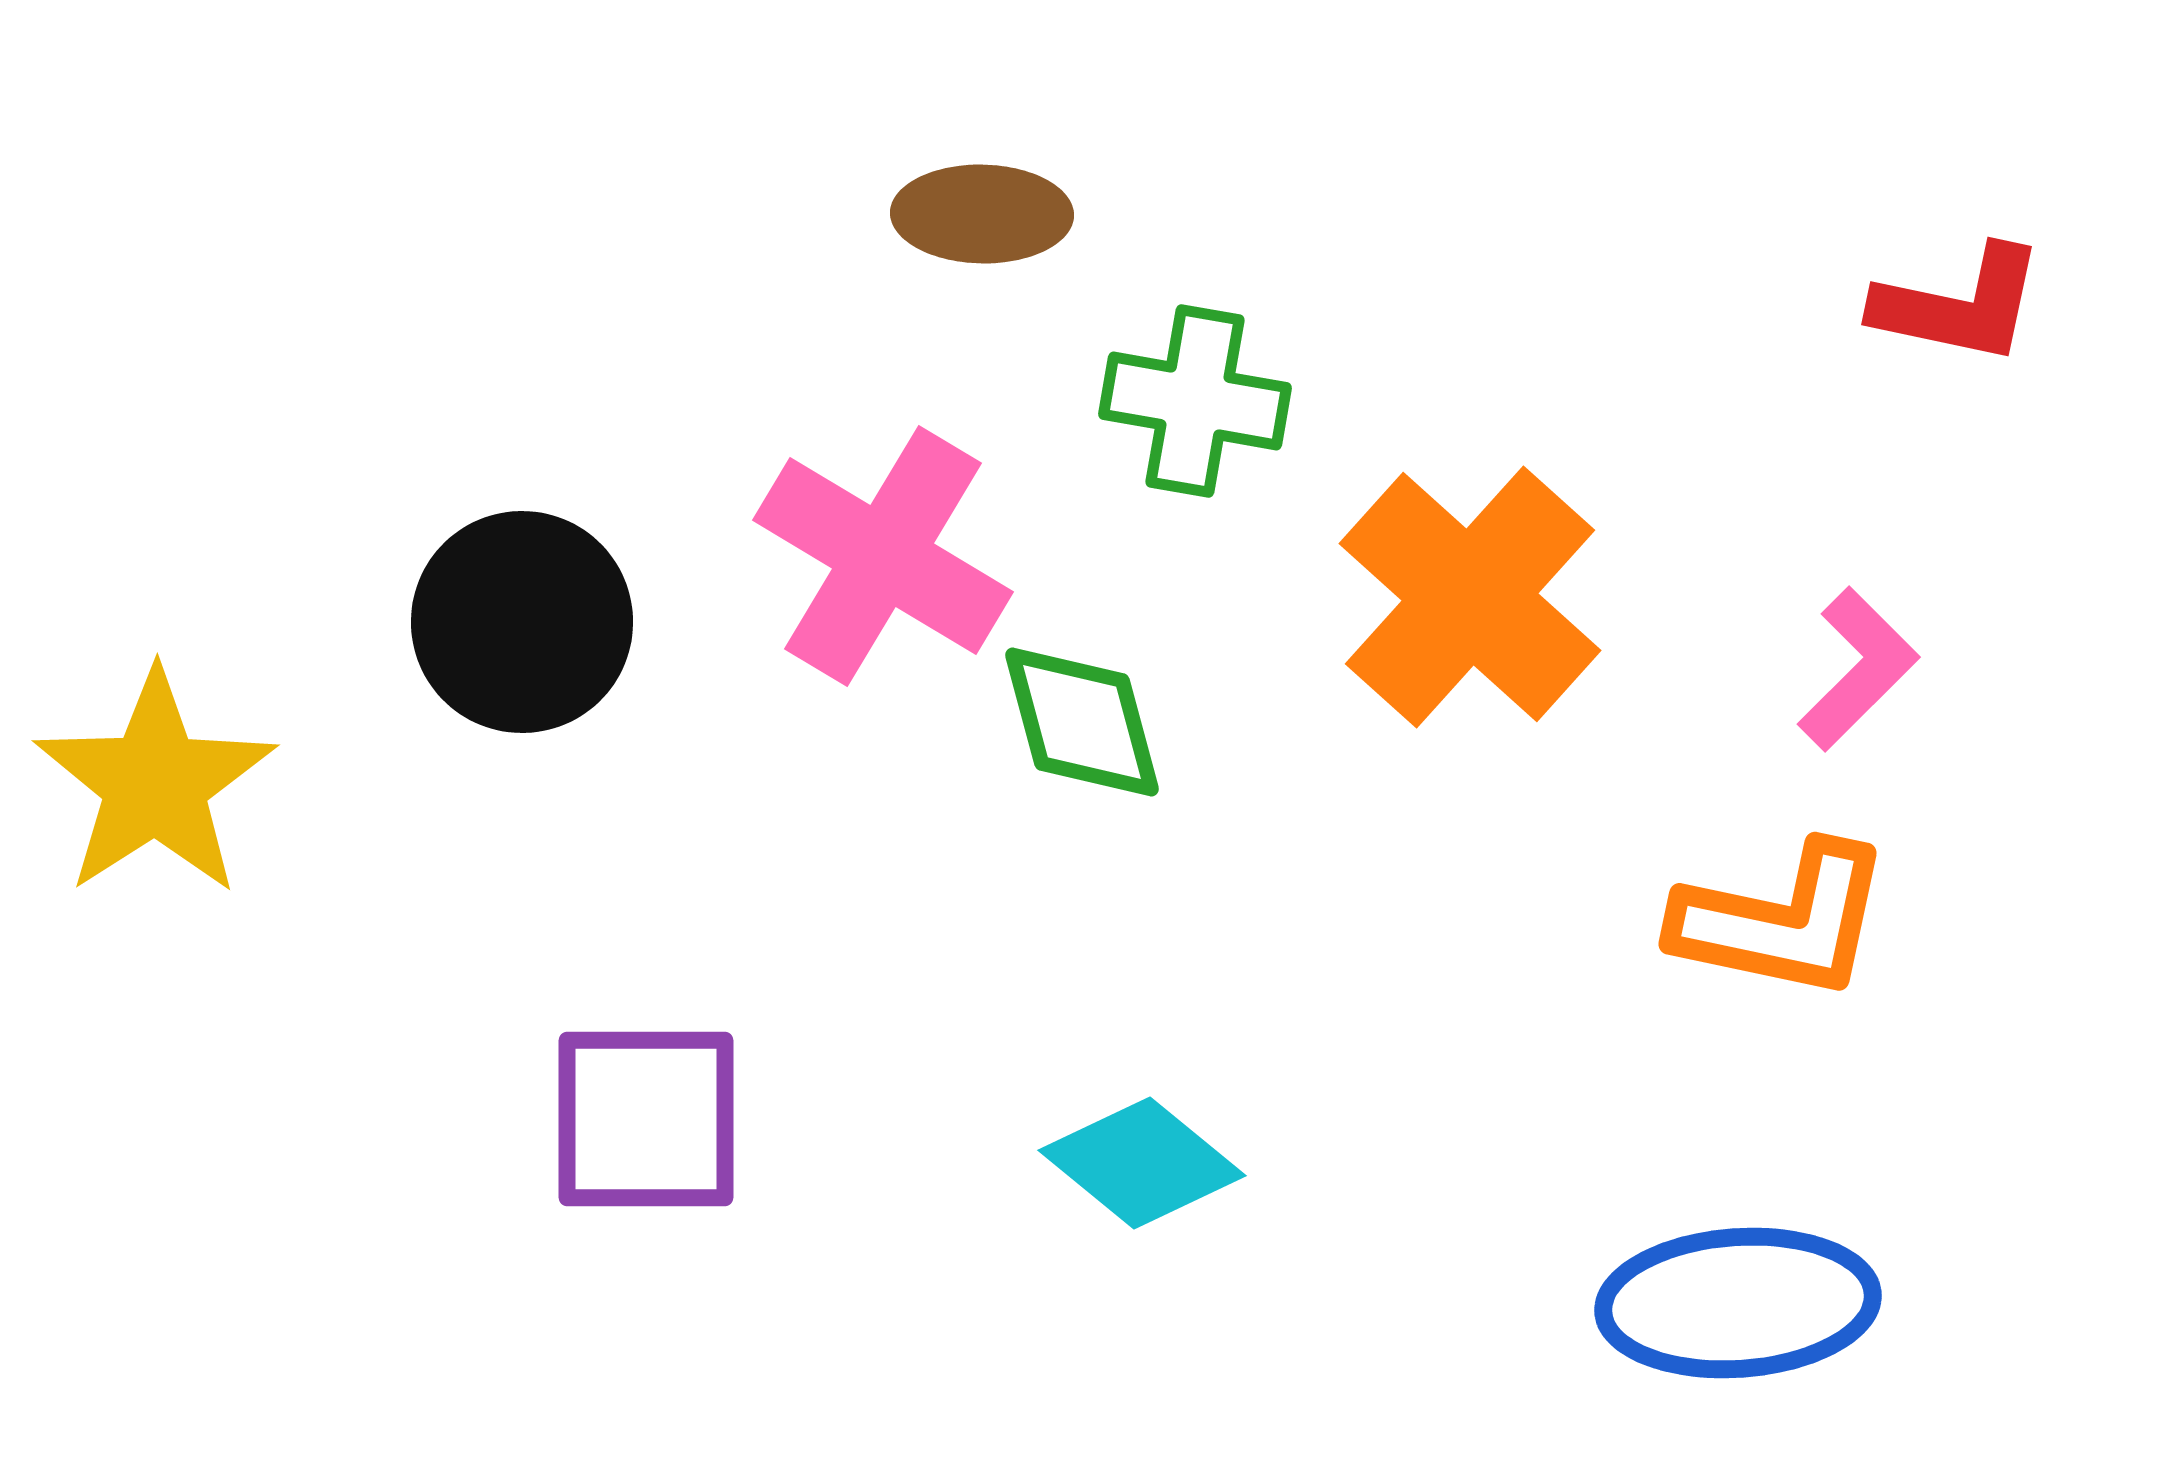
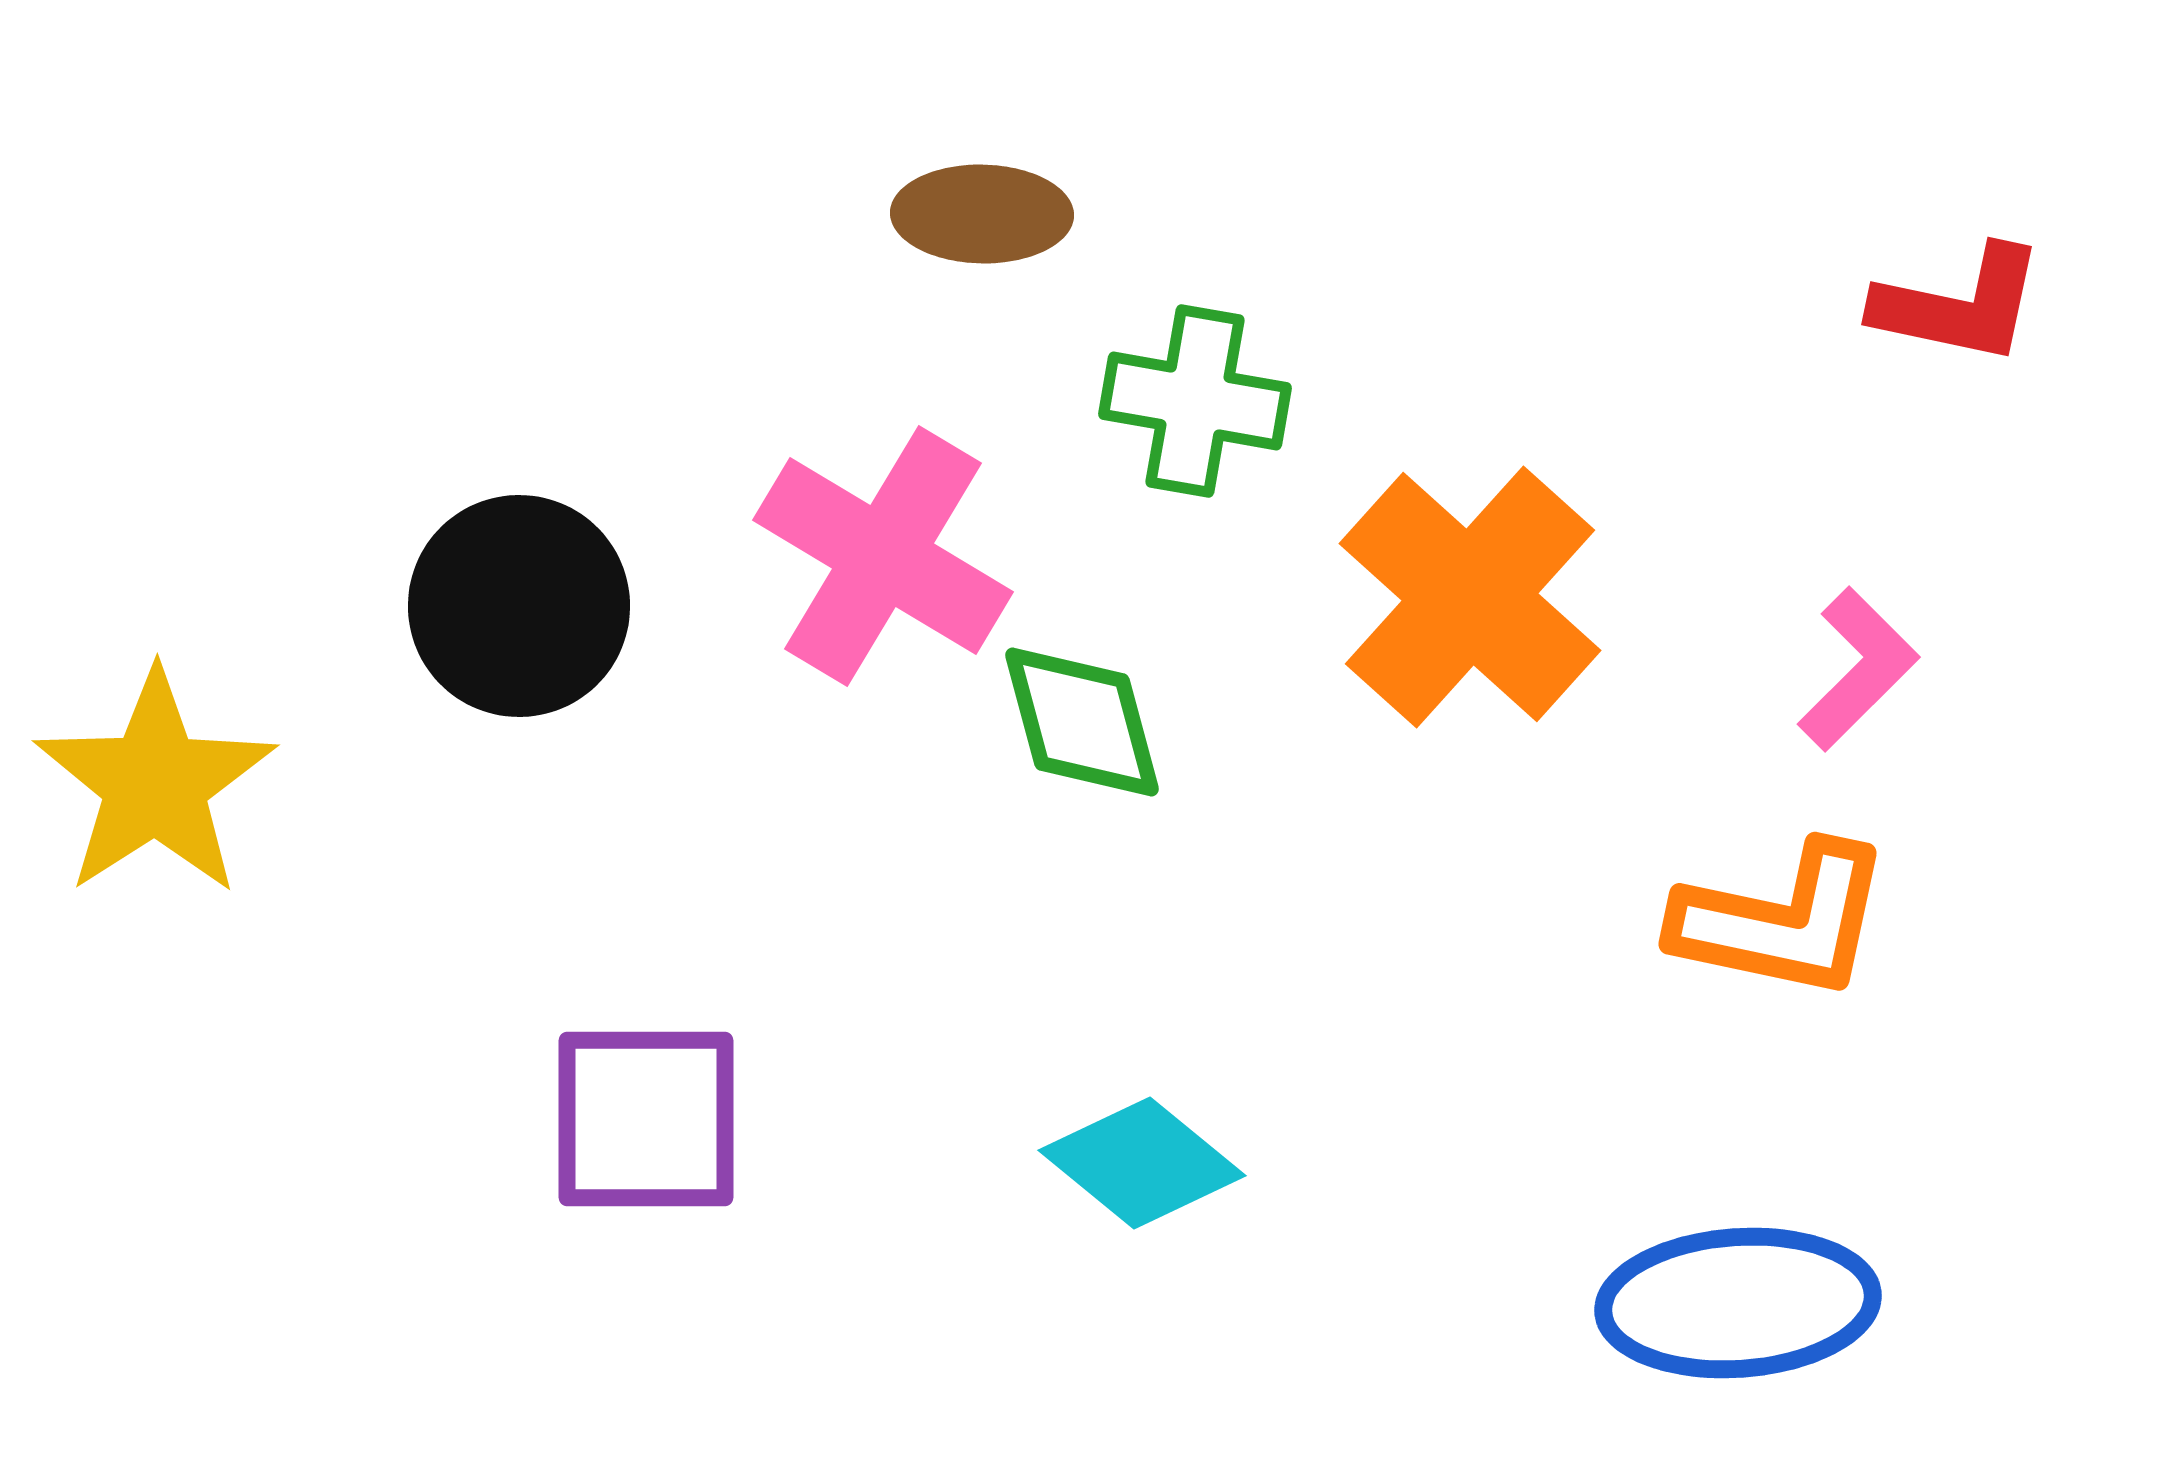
black circle: moved 3 px left, 16 px up
